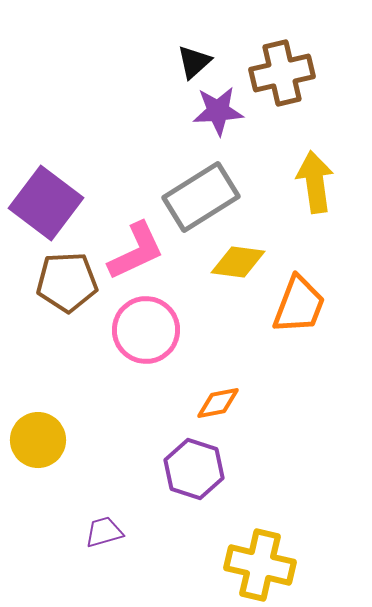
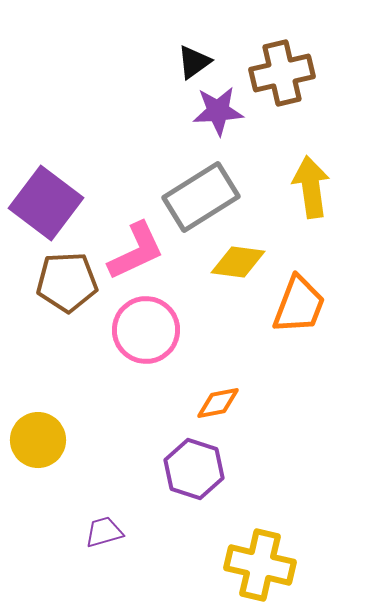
black triangle: rotated 6 degrees clockwise
yellow arrow: moved 4 px left, 5 px down
